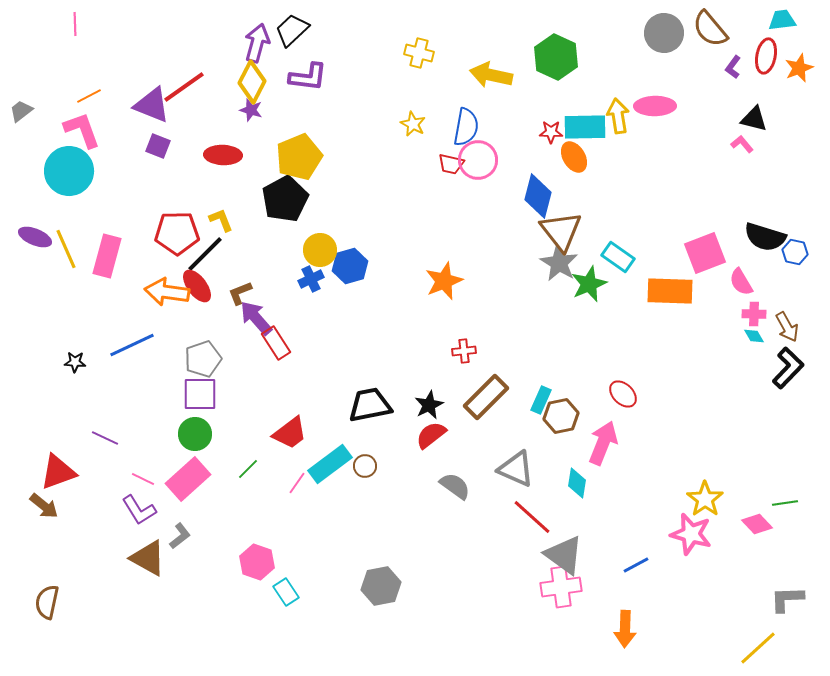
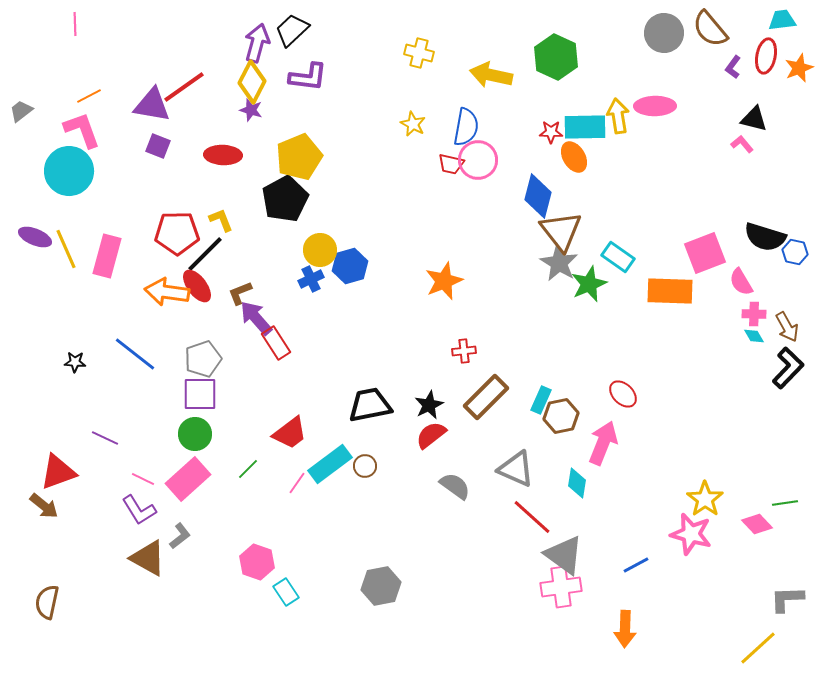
purple triangle at (152, 105): rotated 12 degrees counterclockwise
blue line at (132, 345): moved 3 px right, 9 px down; rotated 63 degrees clockwise
